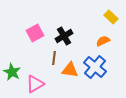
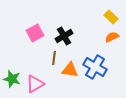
orange semicircle: moved 9 px right, 4 px up
blue cross: rotated 10 degrees counterclockwise
green star: moved 7 px down; rotated 12 degrees counterclockwise
